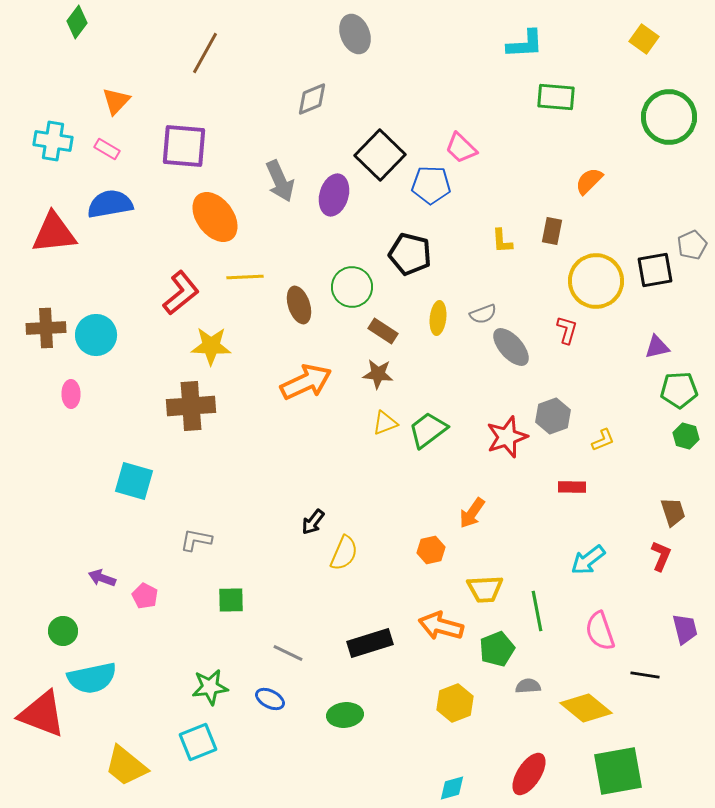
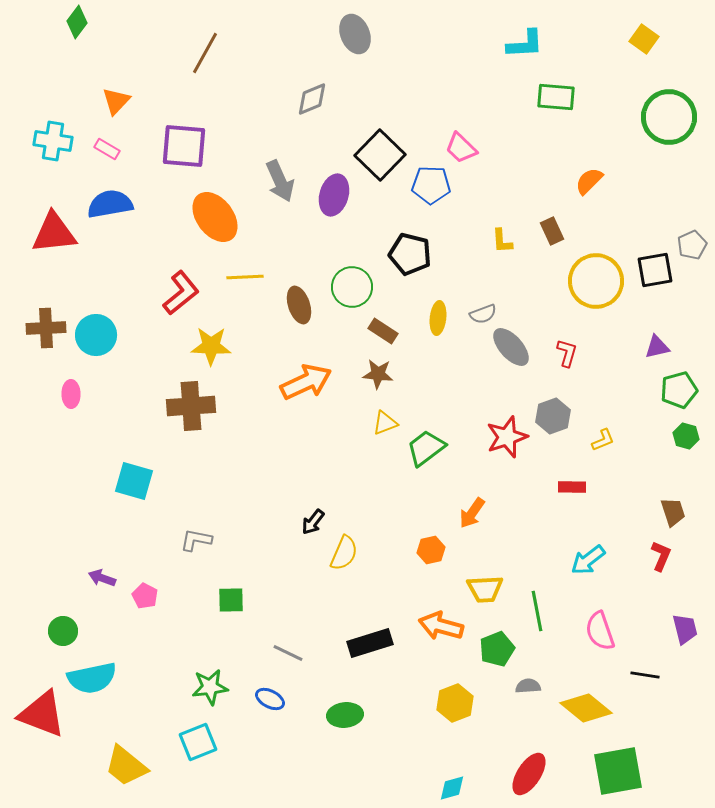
brown rectangle at (552, 231): rotated 36 degrees counterclockwise
red L-shape at (567, 330): moved 23 px down
green pentagon at (679, 390): rotated 12 degrees counterclockwise
green trapezoid at (428, 430): moved 2 px left, 18 px down
